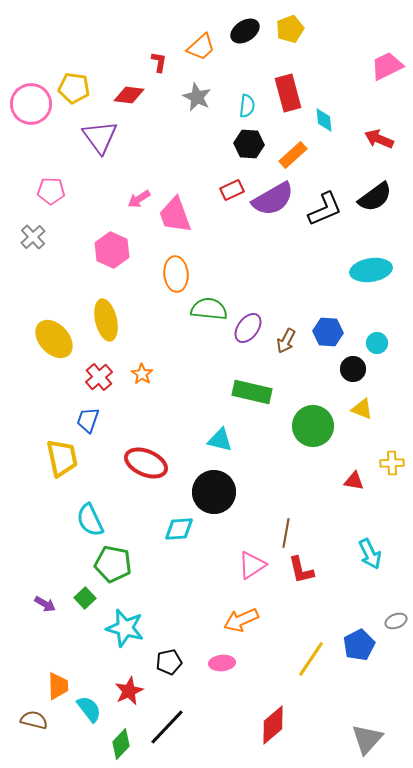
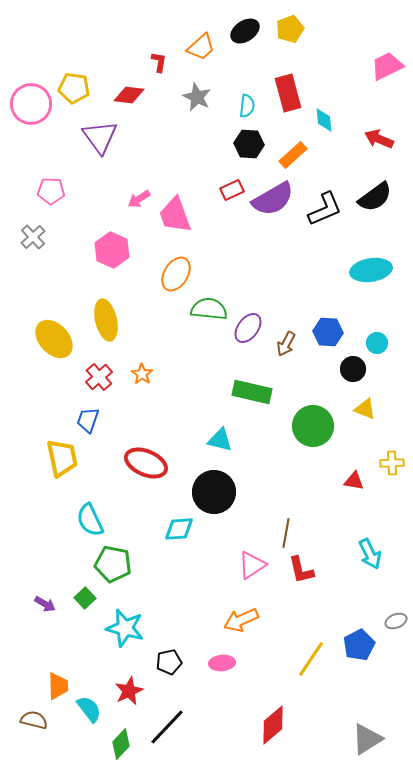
orange ellipse at (176, 274): rotated 36 degrees clockwise
brown arrow at (286, 341): moved 3 px down
yellow triangle at (362, 409): moved 3 px right
gray triangle at (367, 739): rotated 16 degrees clockwise
